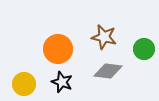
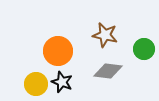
brown star: moved 1 px right, 2 px up
orange circle: moved 2 px down
yellow circle: moved 12 px right
